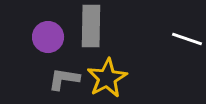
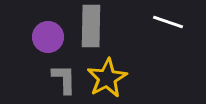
white line: moved 19 px left, 17 px up
gray L-shape: rotated 80 degrees clockwise
